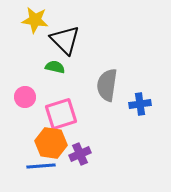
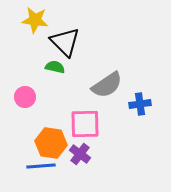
black triangle: moved 2 px down
gray semicircle: rotated 132 degrees counterclockwise
pink square: moved 24 px right, 10 px down; rotated 16 degrees clockwise
purple cross: rotated 30 degrees counterclockwise
